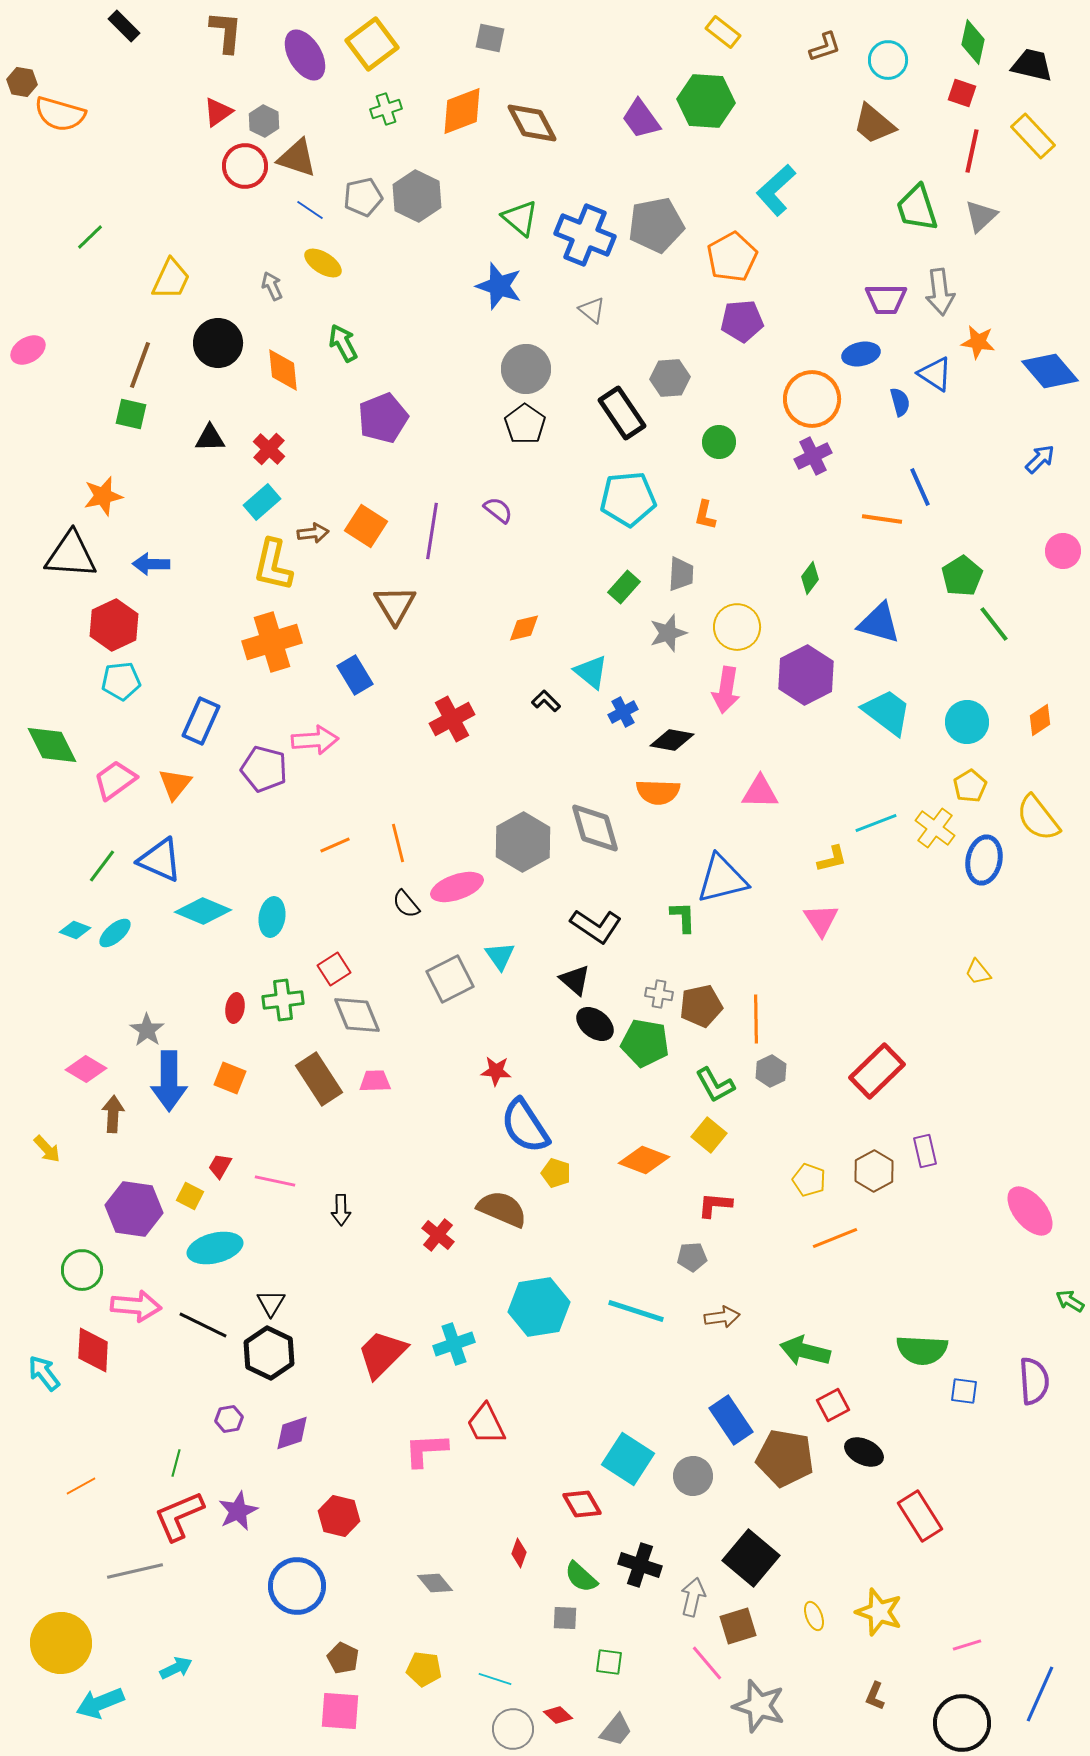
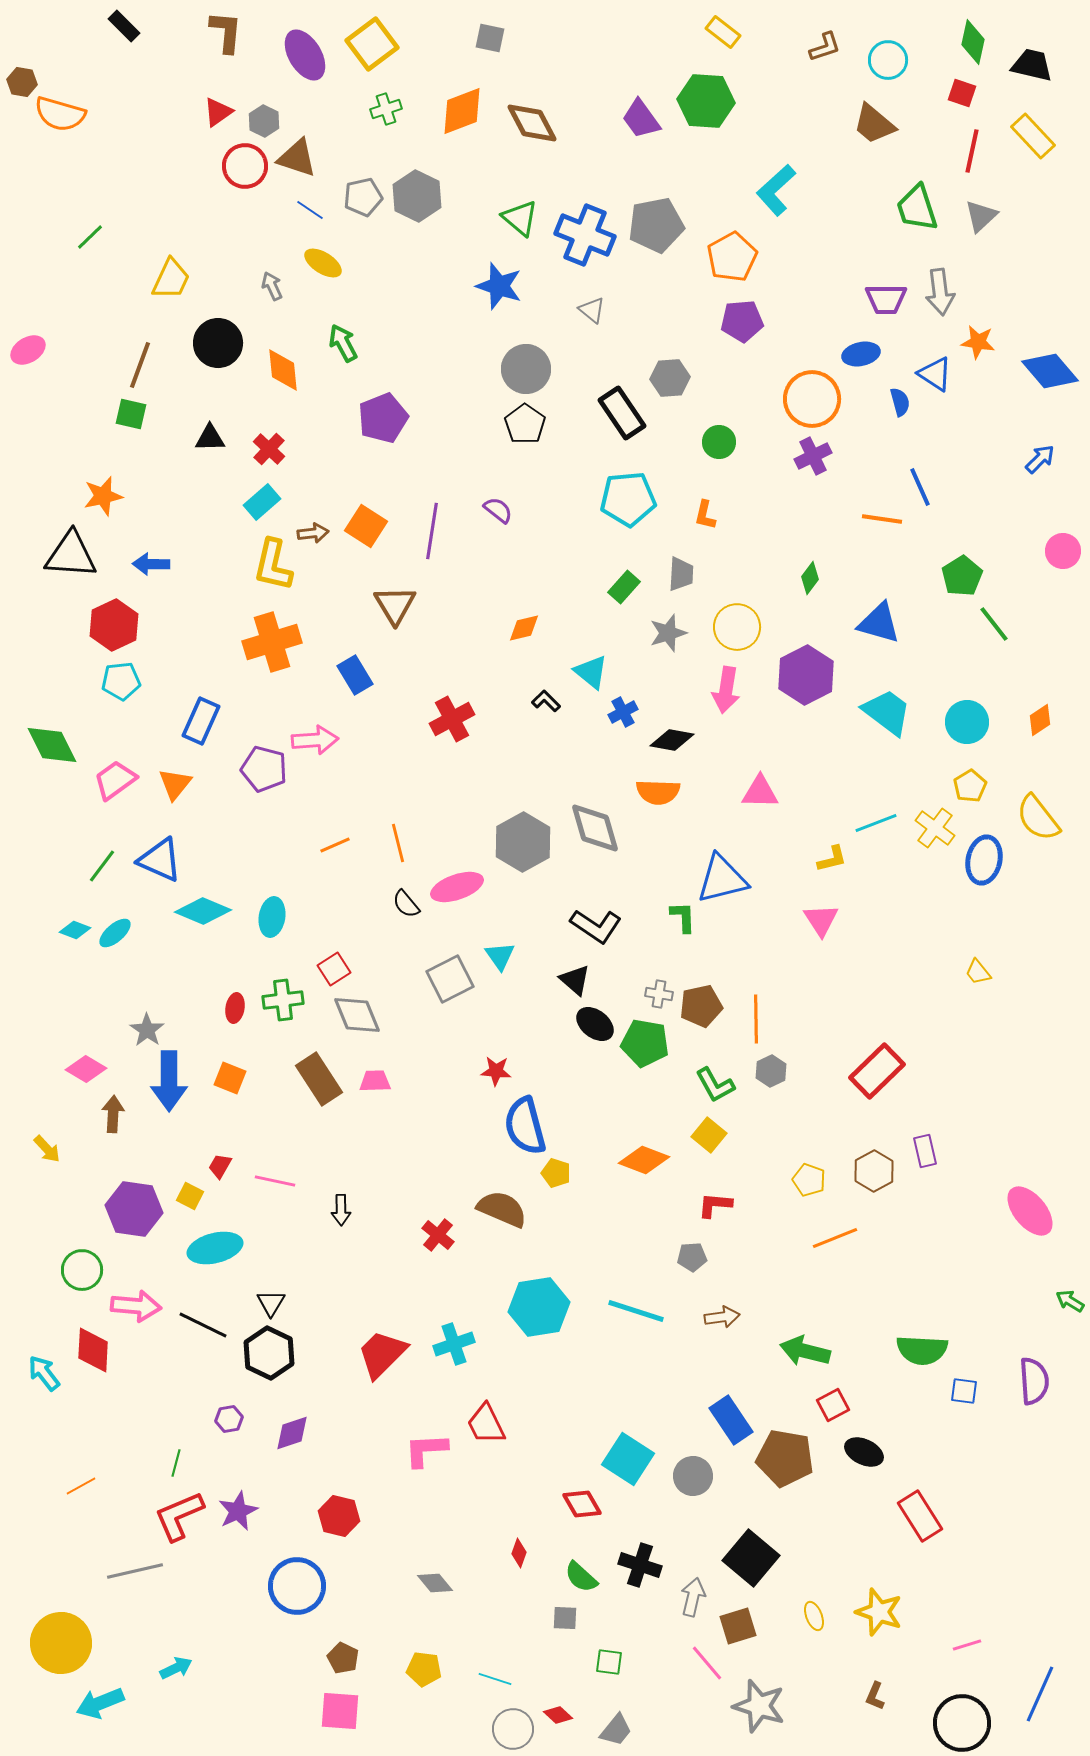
blue semicircle at (525, 1126): rotated 18 degrees clockwise
